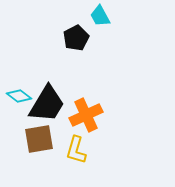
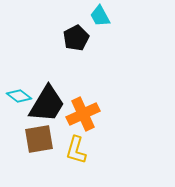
orange cross: moved 3 px left, 1 px up
